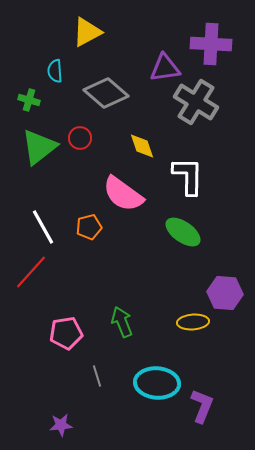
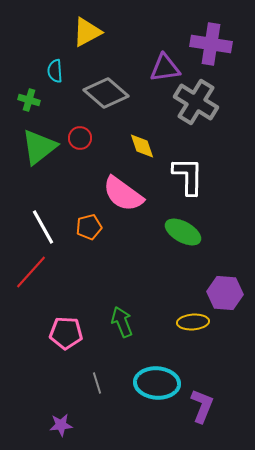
purple cross: rotated 6 degrees clockwise
green ellipse: rotated 6 degrees counterclockwise
pink pentagon: rotated 12 degrees clockwise
gray line: moved 7 px down
